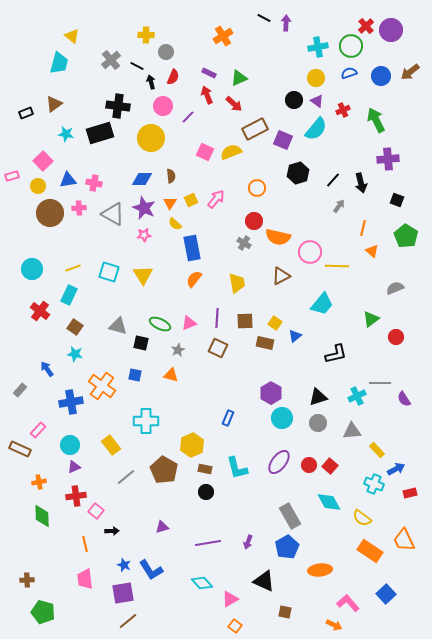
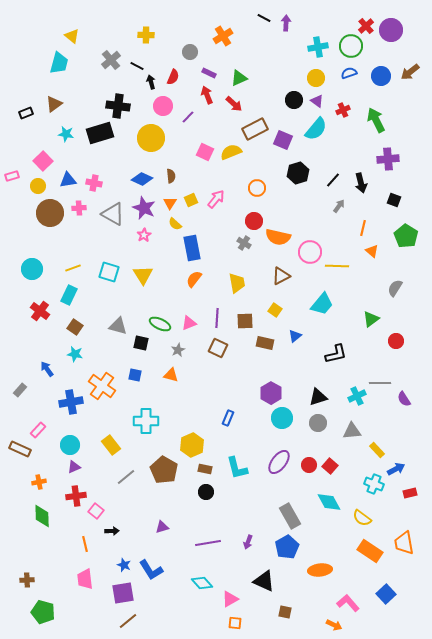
gray circle at (166, 52): moved 24 px right
blue diamond at (142, 179): rotated 25 degrees clockwise
black square at (397, 200): moved 3 px left
pink star at (144, 235): rotated 24 degrees counterclockwise
gray semicircle at (395, 288): rotated 36 degrees counterclockwise
yellow square at (275, 323): moved 13 px up
red circle at (396, 337): moved 4 px down
orange trapezoid at (404, 540): moved 3 px down; rotated 15 degrees clockwise
orange square at (235, 626): moved 3 px up; rotated 32 degrees counterclockwise
